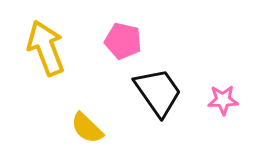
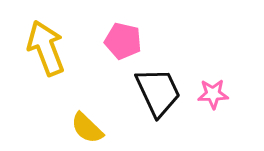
black trapezoid: rotated 10 degrees clockwise
pink star: moved 10 px left, 6 px up
